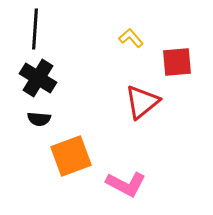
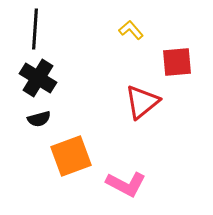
yellow L-shape: moved 8 px up
black semicircle: rotated 20 degrees counterclockwise
